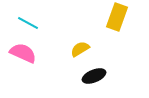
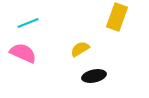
cyan line: rotated 50 degrees counterclockwise
black ellipse: rotated 10 degrees clockwise
